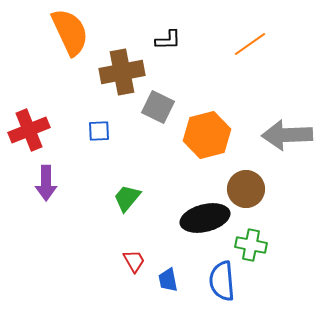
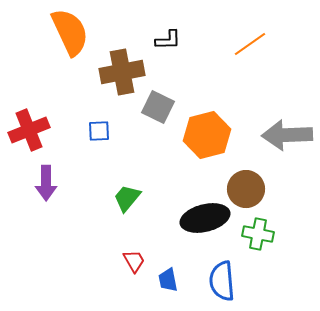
green cross: moved 7 px right, 11 px up
